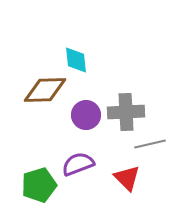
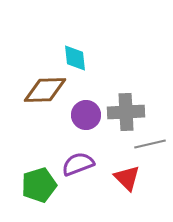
cyan diamond: moved 1 px left, 2 px up
